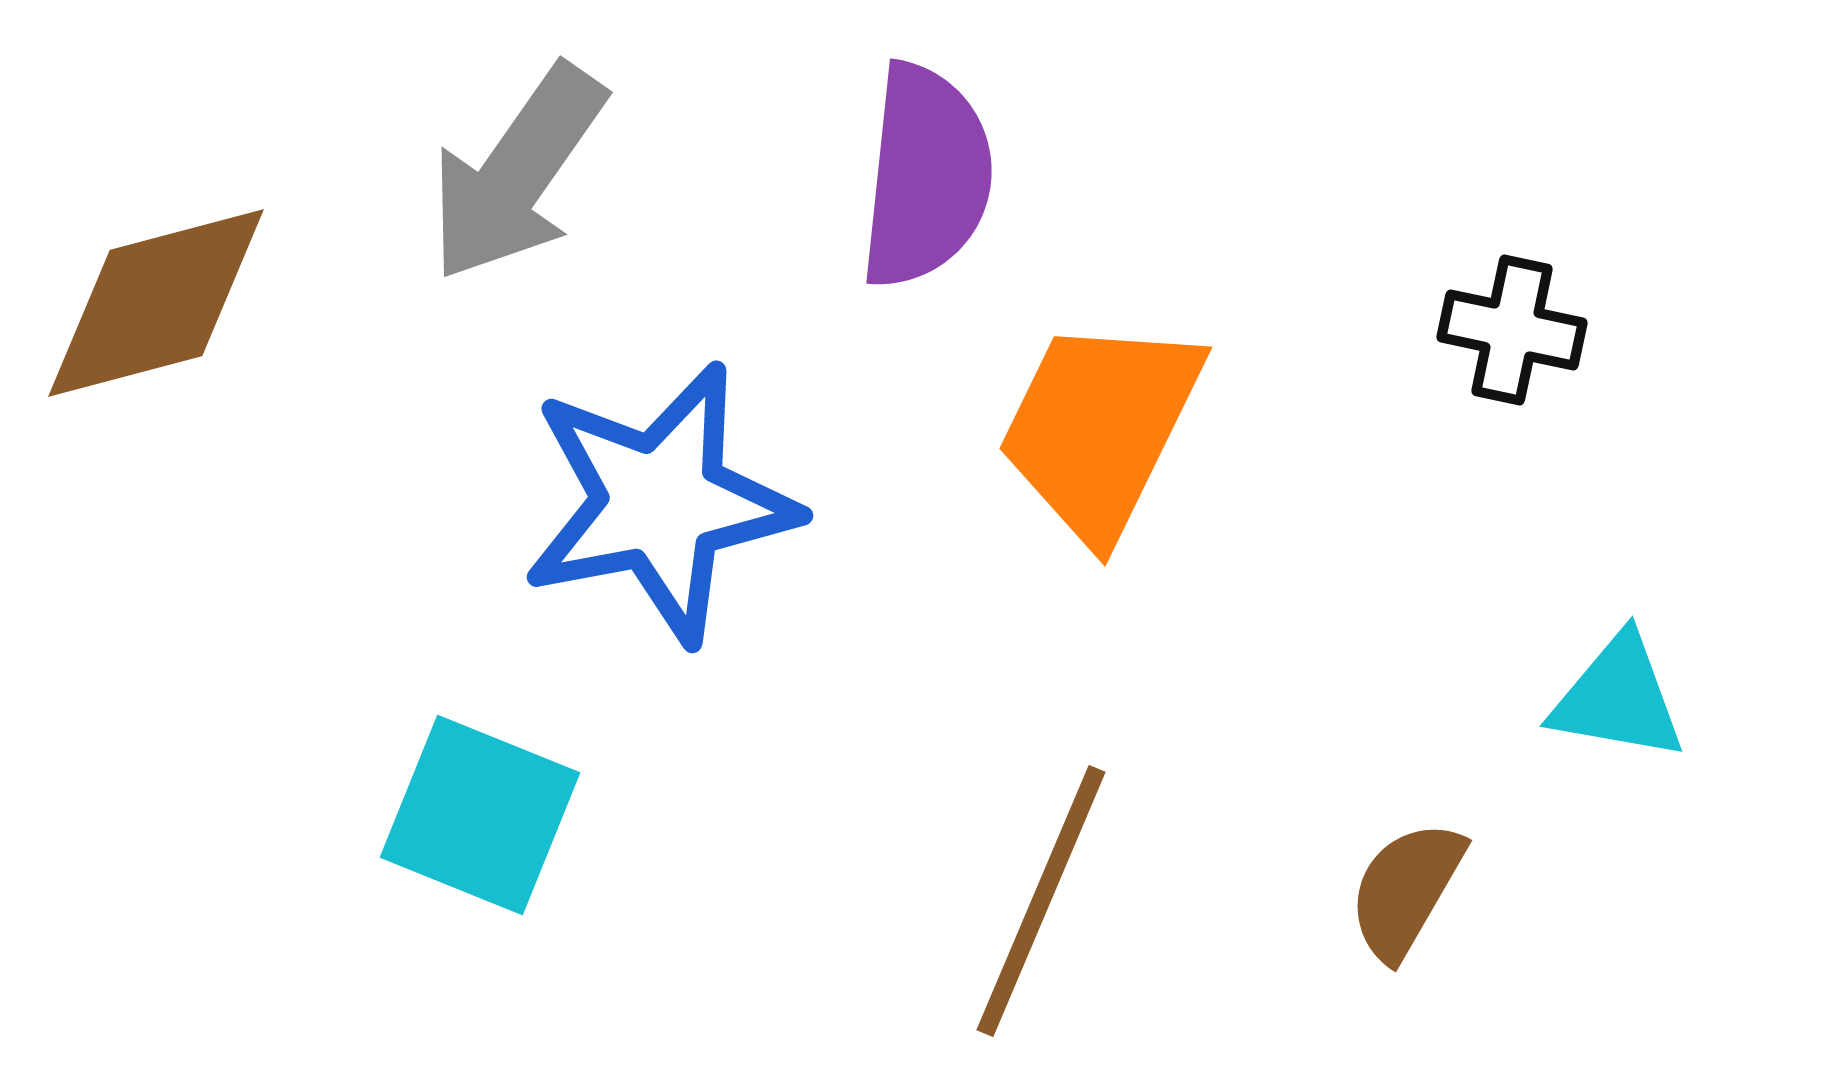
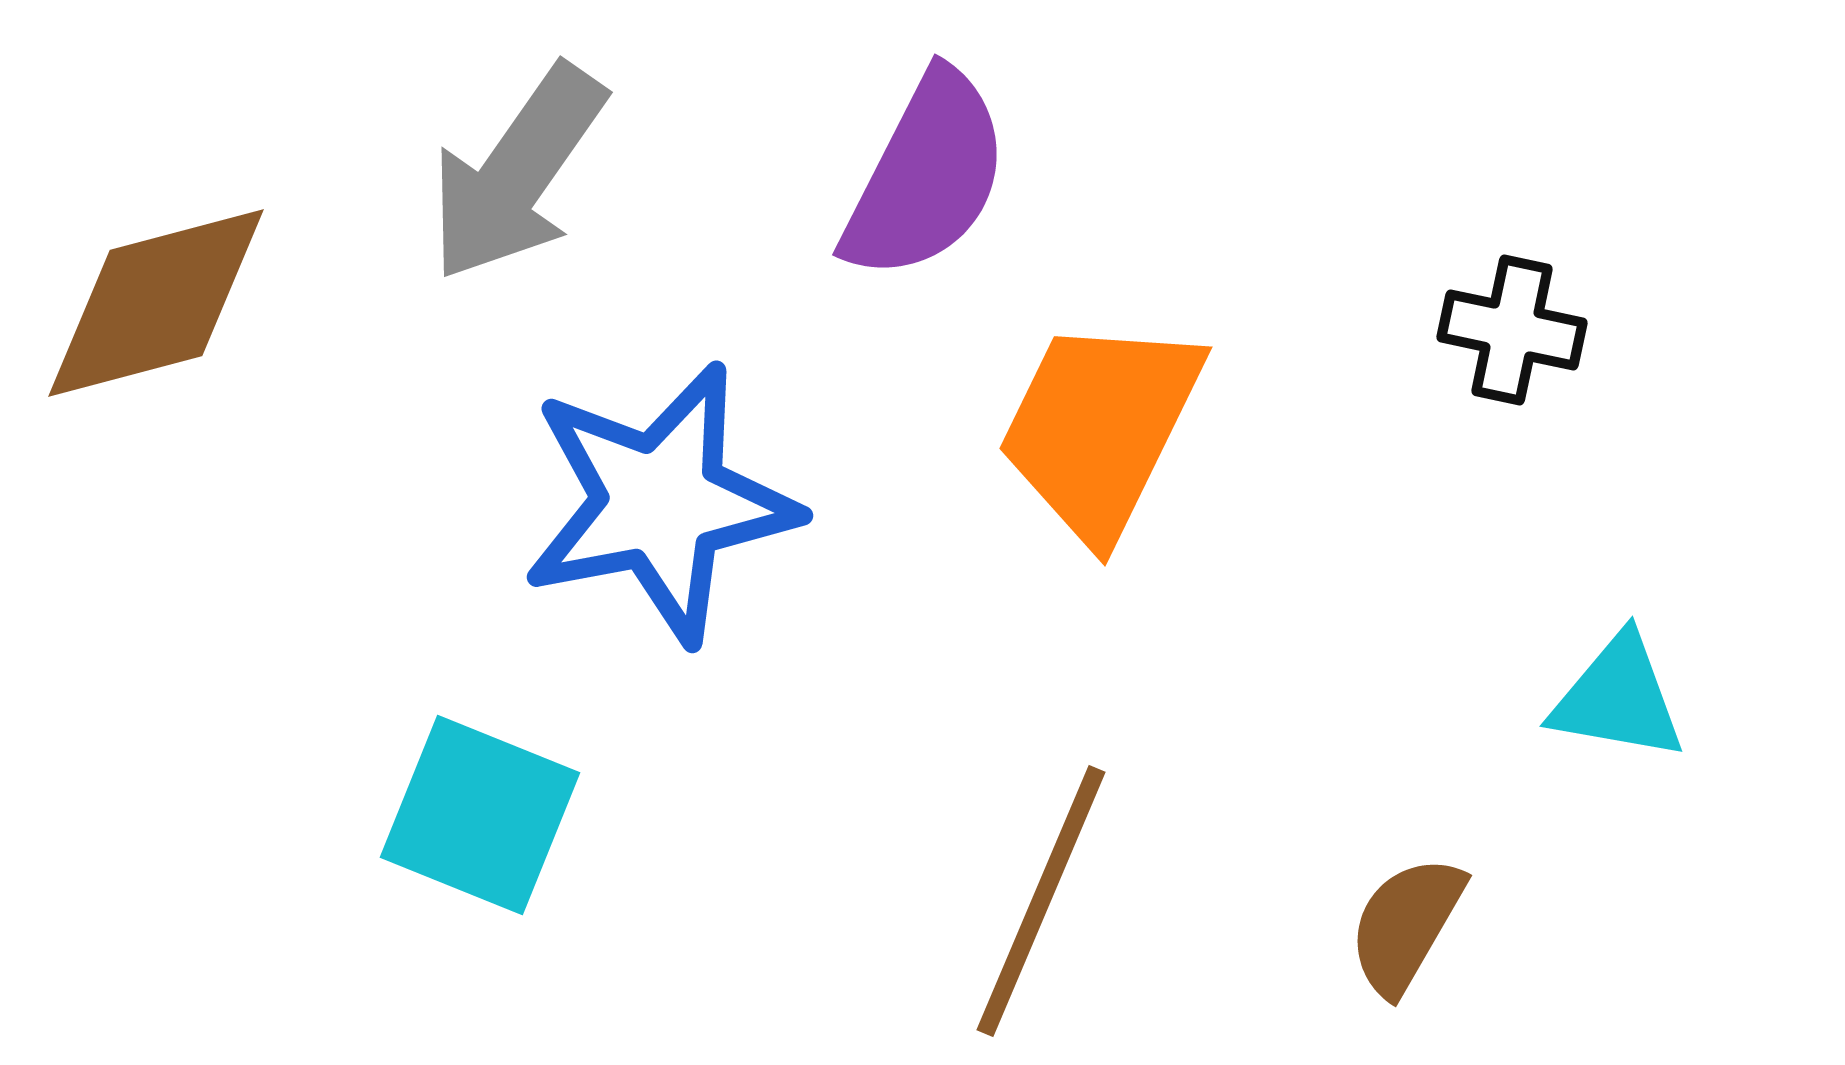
purple semicircle: rotated 21 degrees clockwise
brown semicircle: moved 35 px down
